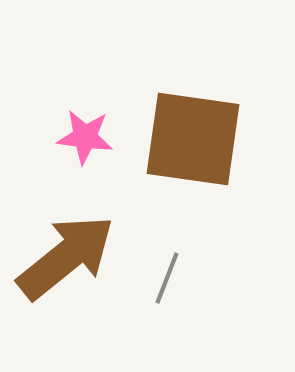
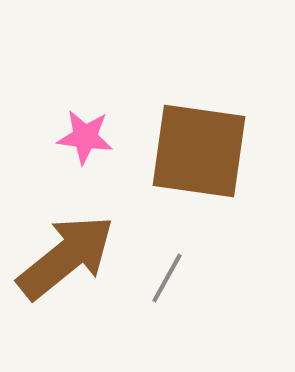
brown square: moved 6 px right, 12 px down
gray line: rotated 8 degrees clockwise
